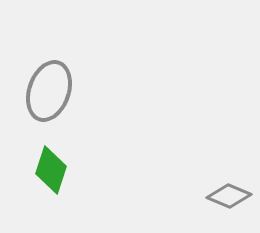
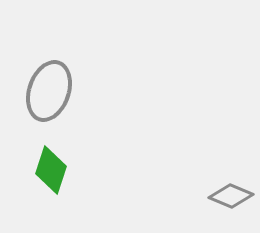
gray diamond: moved 2 px right
